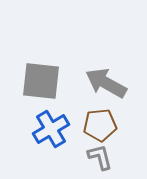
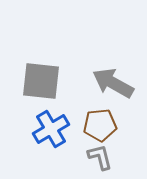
gray arrow: moved 7 px right
